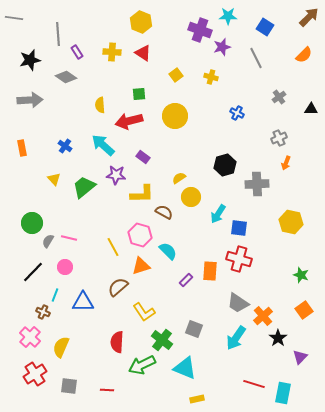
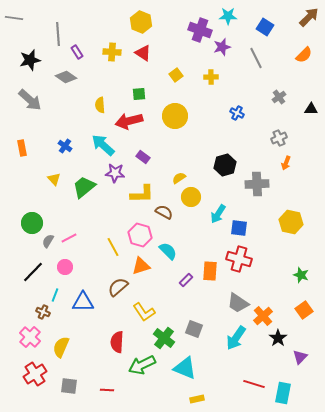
yellow cross at (211, 77): rotated 16 degrees counterclockwise
gray arrow at (30, 100): rotated 45 degrees clockwise
purple star at (116, 175): moved 1 px left, 2 px up
pink line at (69, 238): rotated 42 degrees counterclockwise
green cross at (162, 340): moved 2 px right, 2 px up
